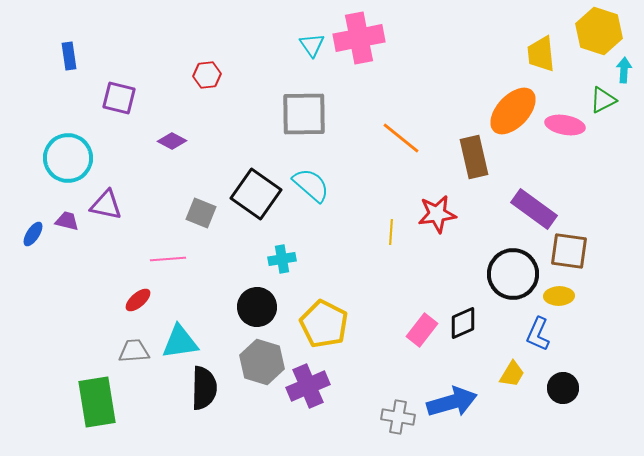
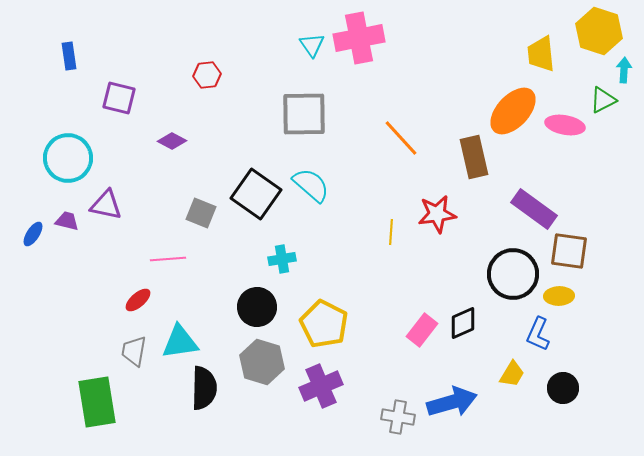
orange line at (401, 138): rotated 9 degrees clockwise
gray trapezoid at (134, 351): rotated 76 degrees counterclockwise
purple cross at (308, 386): moved 13 px right
